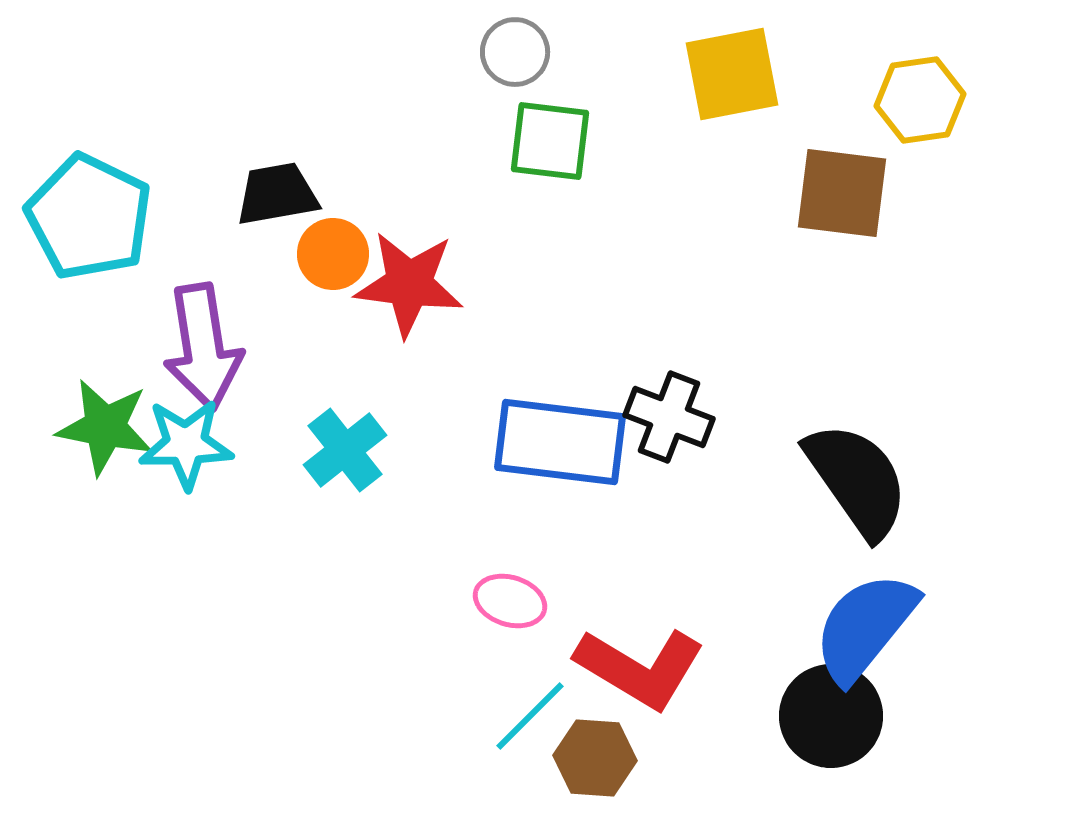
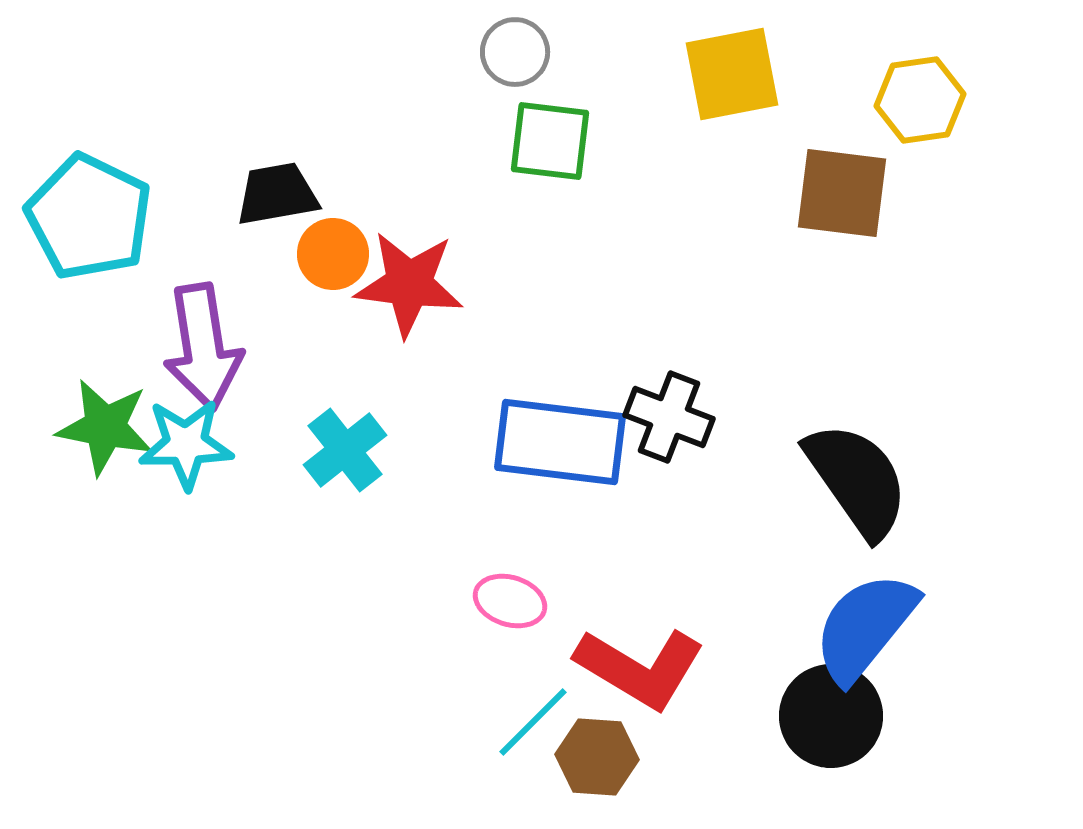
cyan line: moved 3 px right, 6 px down
brown hexagon: moved 2 px right, 1 px up
